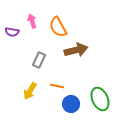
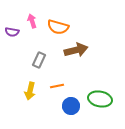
orange semicircle: rotated 45 degrees counterclockwise
orange line: rotated 24 degrees counterclockwise
yellow arrow: rotated 18 degrees counterclockwise
green ellipse: rotated 55 degrees counterclockwise
blue circle: moved 2 px down
